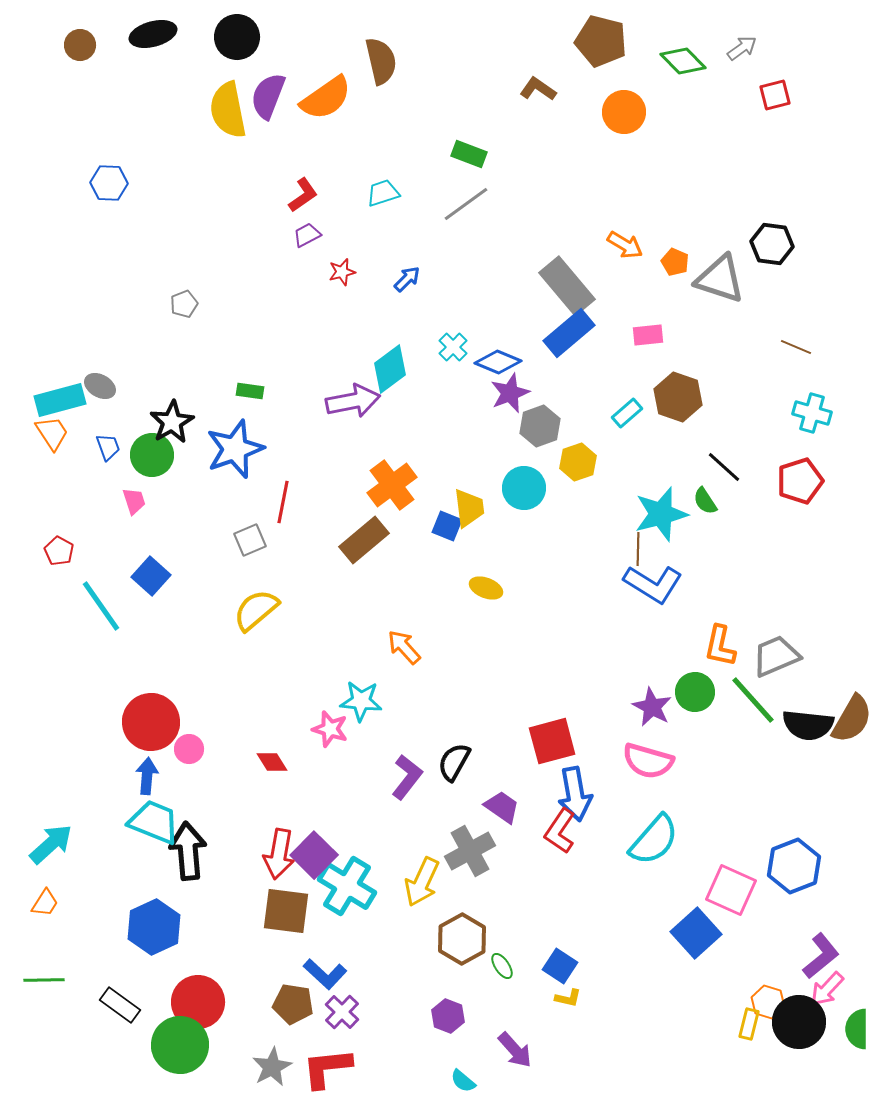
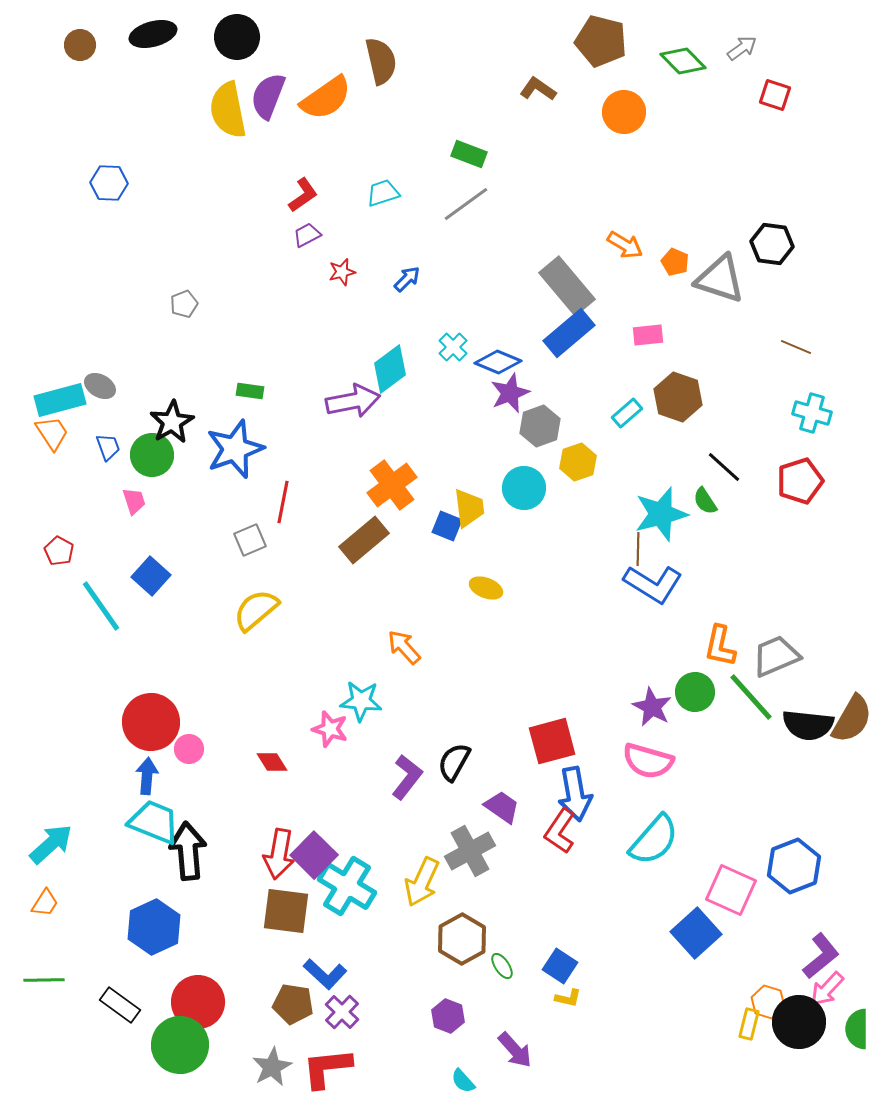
red square at (775, 95): rotated 32 degrees clockwise
green line at (753, 700): moved 2 px left, 3 px up
cyan semicircle at (463, 1081): rotated 8 degrees clockwise
